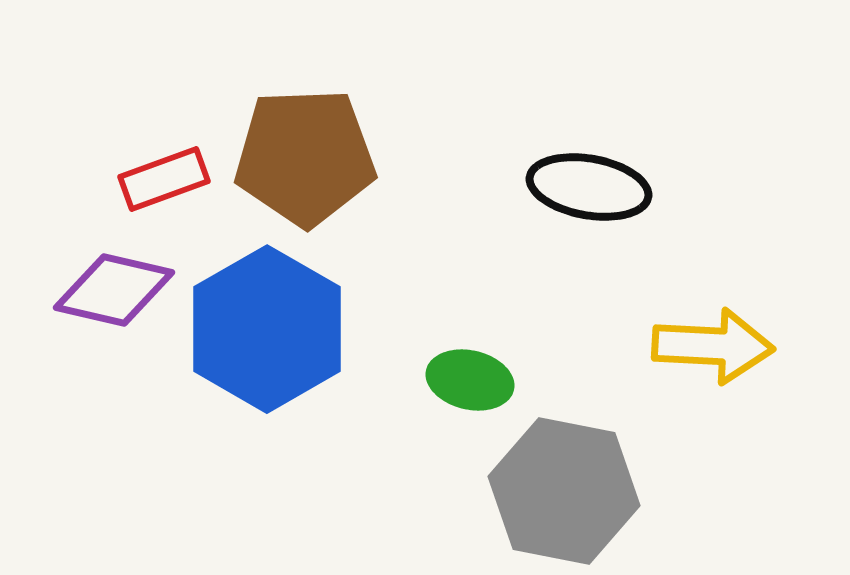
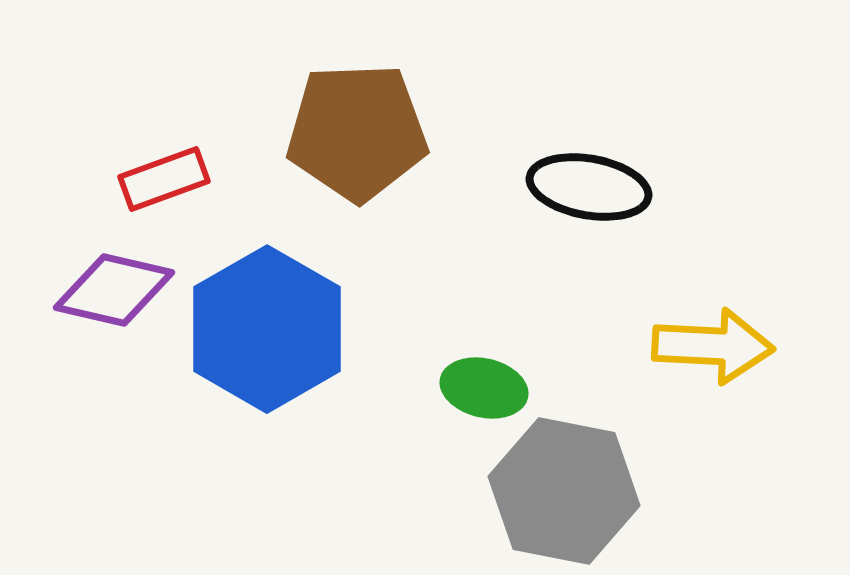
brown pentagon: moved 52 px right, 25 px up
green ellipse: moved 14 px right, 8 px down
